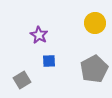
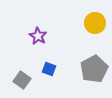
purple star: moved 1 px left, 1 px down
blue square: moved 8 px down; rotated 24 degrees clockwise
gray square: rotated 24 degrees counterclockwise
